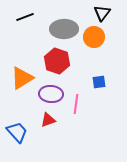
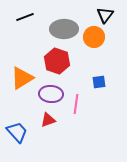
black triangle: moved 3 px right, 2 px down
